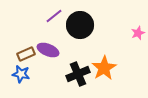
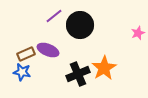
blue star: moved 1 px right, 2 px up
